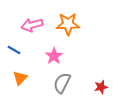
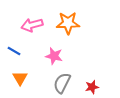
orange star: moved 1 px up
blue line: moved 1 px down
pink star: rotated 24 degrees counterclockwise
orange triangle: rotated 14 degrees counterclockwise
red star: moved 9 px left
